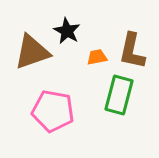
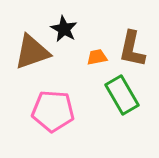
black star: moved 3 px left, 2 px up
brown L-shape: moved 2 px up
green rectangle: moved 3 px right; rotated 45 degrees counterclockwise
pink pentagon: rotated 6 degrees counterclockwise
